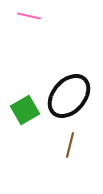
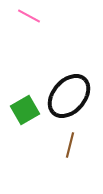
pink line: rotated 15 degrees clockwise
